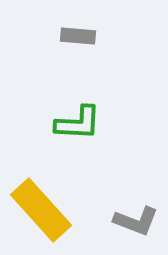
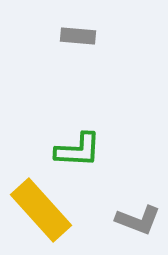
green L-shape: moved 27 px down
gray L-shape: moved 2 px right, 1 px up
